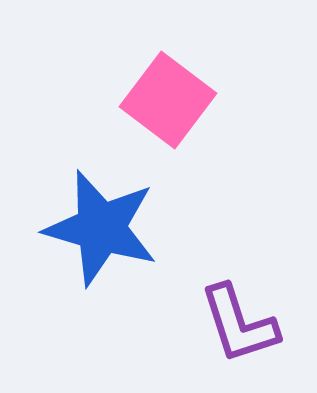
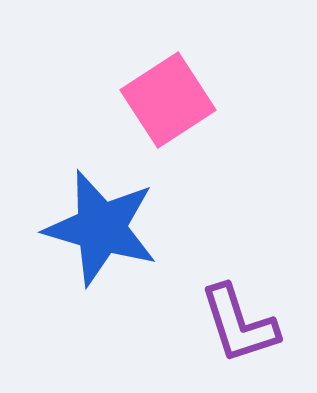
pink square: rotated 20 degrees clockwise
